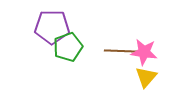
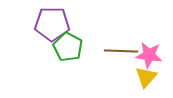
purple pentagon: moved 3 px up
green pentagon: rotated 24 degrees counterclockwise
pink star: moved 5 px right, 3 px down
